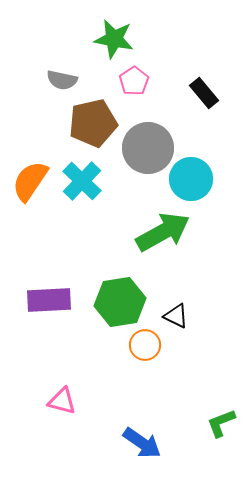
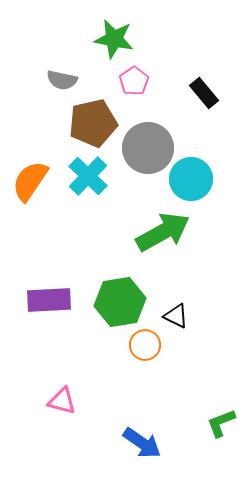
cyan cross: moved 6 px right, 5 px up
